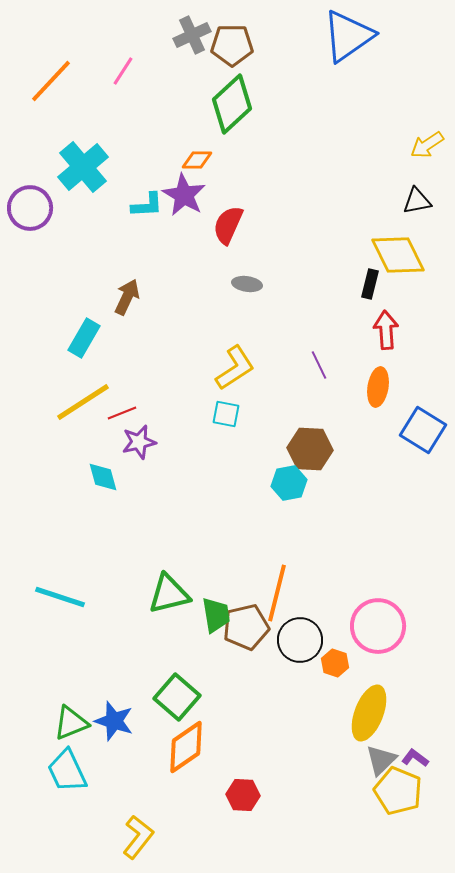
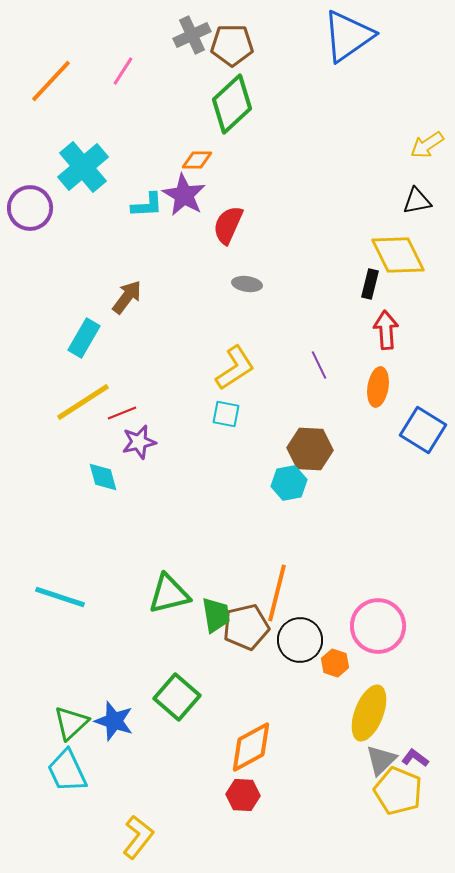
brown arrow at (127, 297): rotated 12 degrees clockwise
green triangle at (71, 723): rotated 21 degrees counterclockwise
orange diamond at (186, 747): moved 65 px right; rotated 6 degrees clockwise
